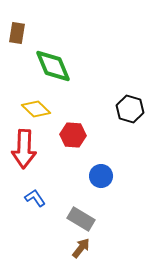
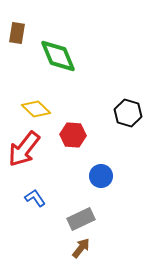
green diamond: moved 5 px right, 10 px up
black hexagon: moved 2 px left, 4 px down
red arrow: rotated 36 degrees clockwise
gray rectangle: rotated 56 degrees counterclockwise
